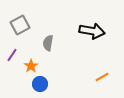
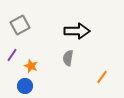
black arrow: moved 15 px left; rotated 10 degrees counterclockwise
gray semicircle: moved 20 px right, 15 px down
orange star: rotated 16 degrees counterclockwise
orange line: rotated 24 degrees counterclockwise
blue circle: moved 15 px left, 2 px down
